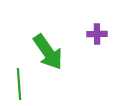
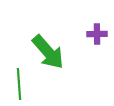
green arrow: rotated 6 degrees counterclockwise
